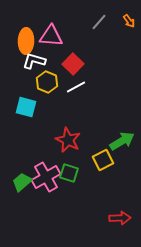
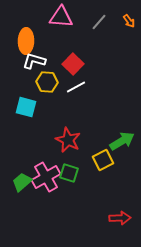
pink triangle: moved 10 px right, 19 px up
yellow hexagon: rotated 20 degrees counterclockwise
